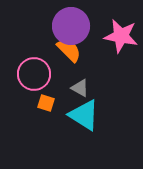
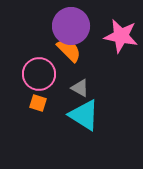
pink circle: moved 5 px right
orange square: moved 8 px left
